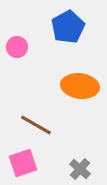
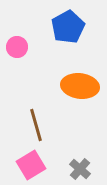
brown line: rotated 44 degrees clockwise
pink square: moved 8 px right, 2 px down; rotated 12 degrees counterclockwise
